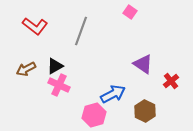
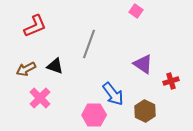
pink square: moved 6 px right, 1 px up
red L-shape: rotated 60 degrees counterclockwise
gray line: moved 8 px right, 13 px down
black triangle: rotated 48 degrees clockwise
red cross: rotated 21 degrees clockwise
pink cross: moved 19 px left, 13 px down; rotated 20 degrees clockwise
blue arrow: rotated 80 degrees clockwise
pink hexagon: rotated 15 degrees clockwise
